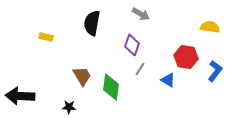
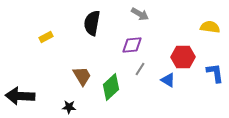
gray arrow: moved 1 px left
yellow rectangle: rotated 40 degrees counterclockwise
purple diamond: rotated 65 degrees clockwise
red hexagon: moved 3 px left; rotated 10 degrees counterclockwise
blue L-shape: moved 2 px down; rotated 45 degrees counterclockwise
green diamond: rotated 40 degrees clockwise
